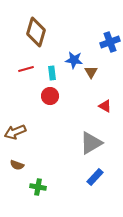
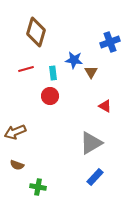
cyan rectangle: moved 1 px right
